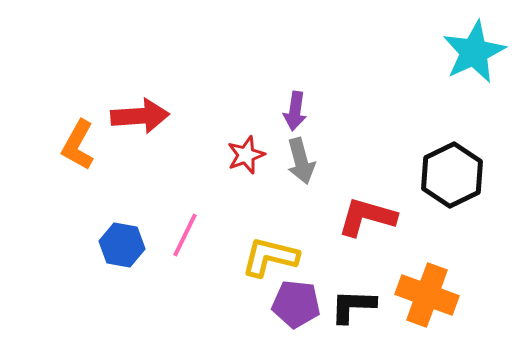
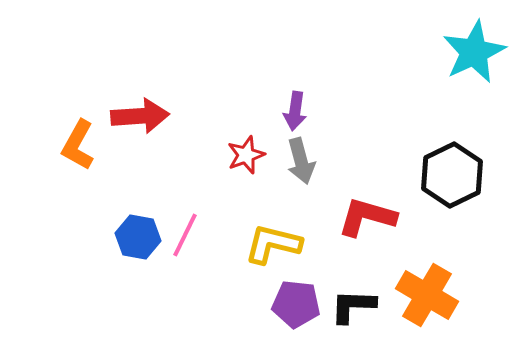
blue hexagon: moved 16 px right, 8 px up
yellow L-shape: moved 3 px right, 13 px up
orange cross: rotated 10 degrees clockwise
